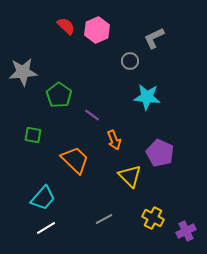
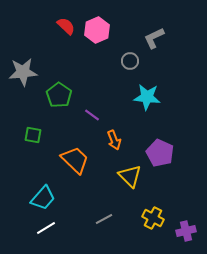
purple cross: rotated 12 degrees clockwise
